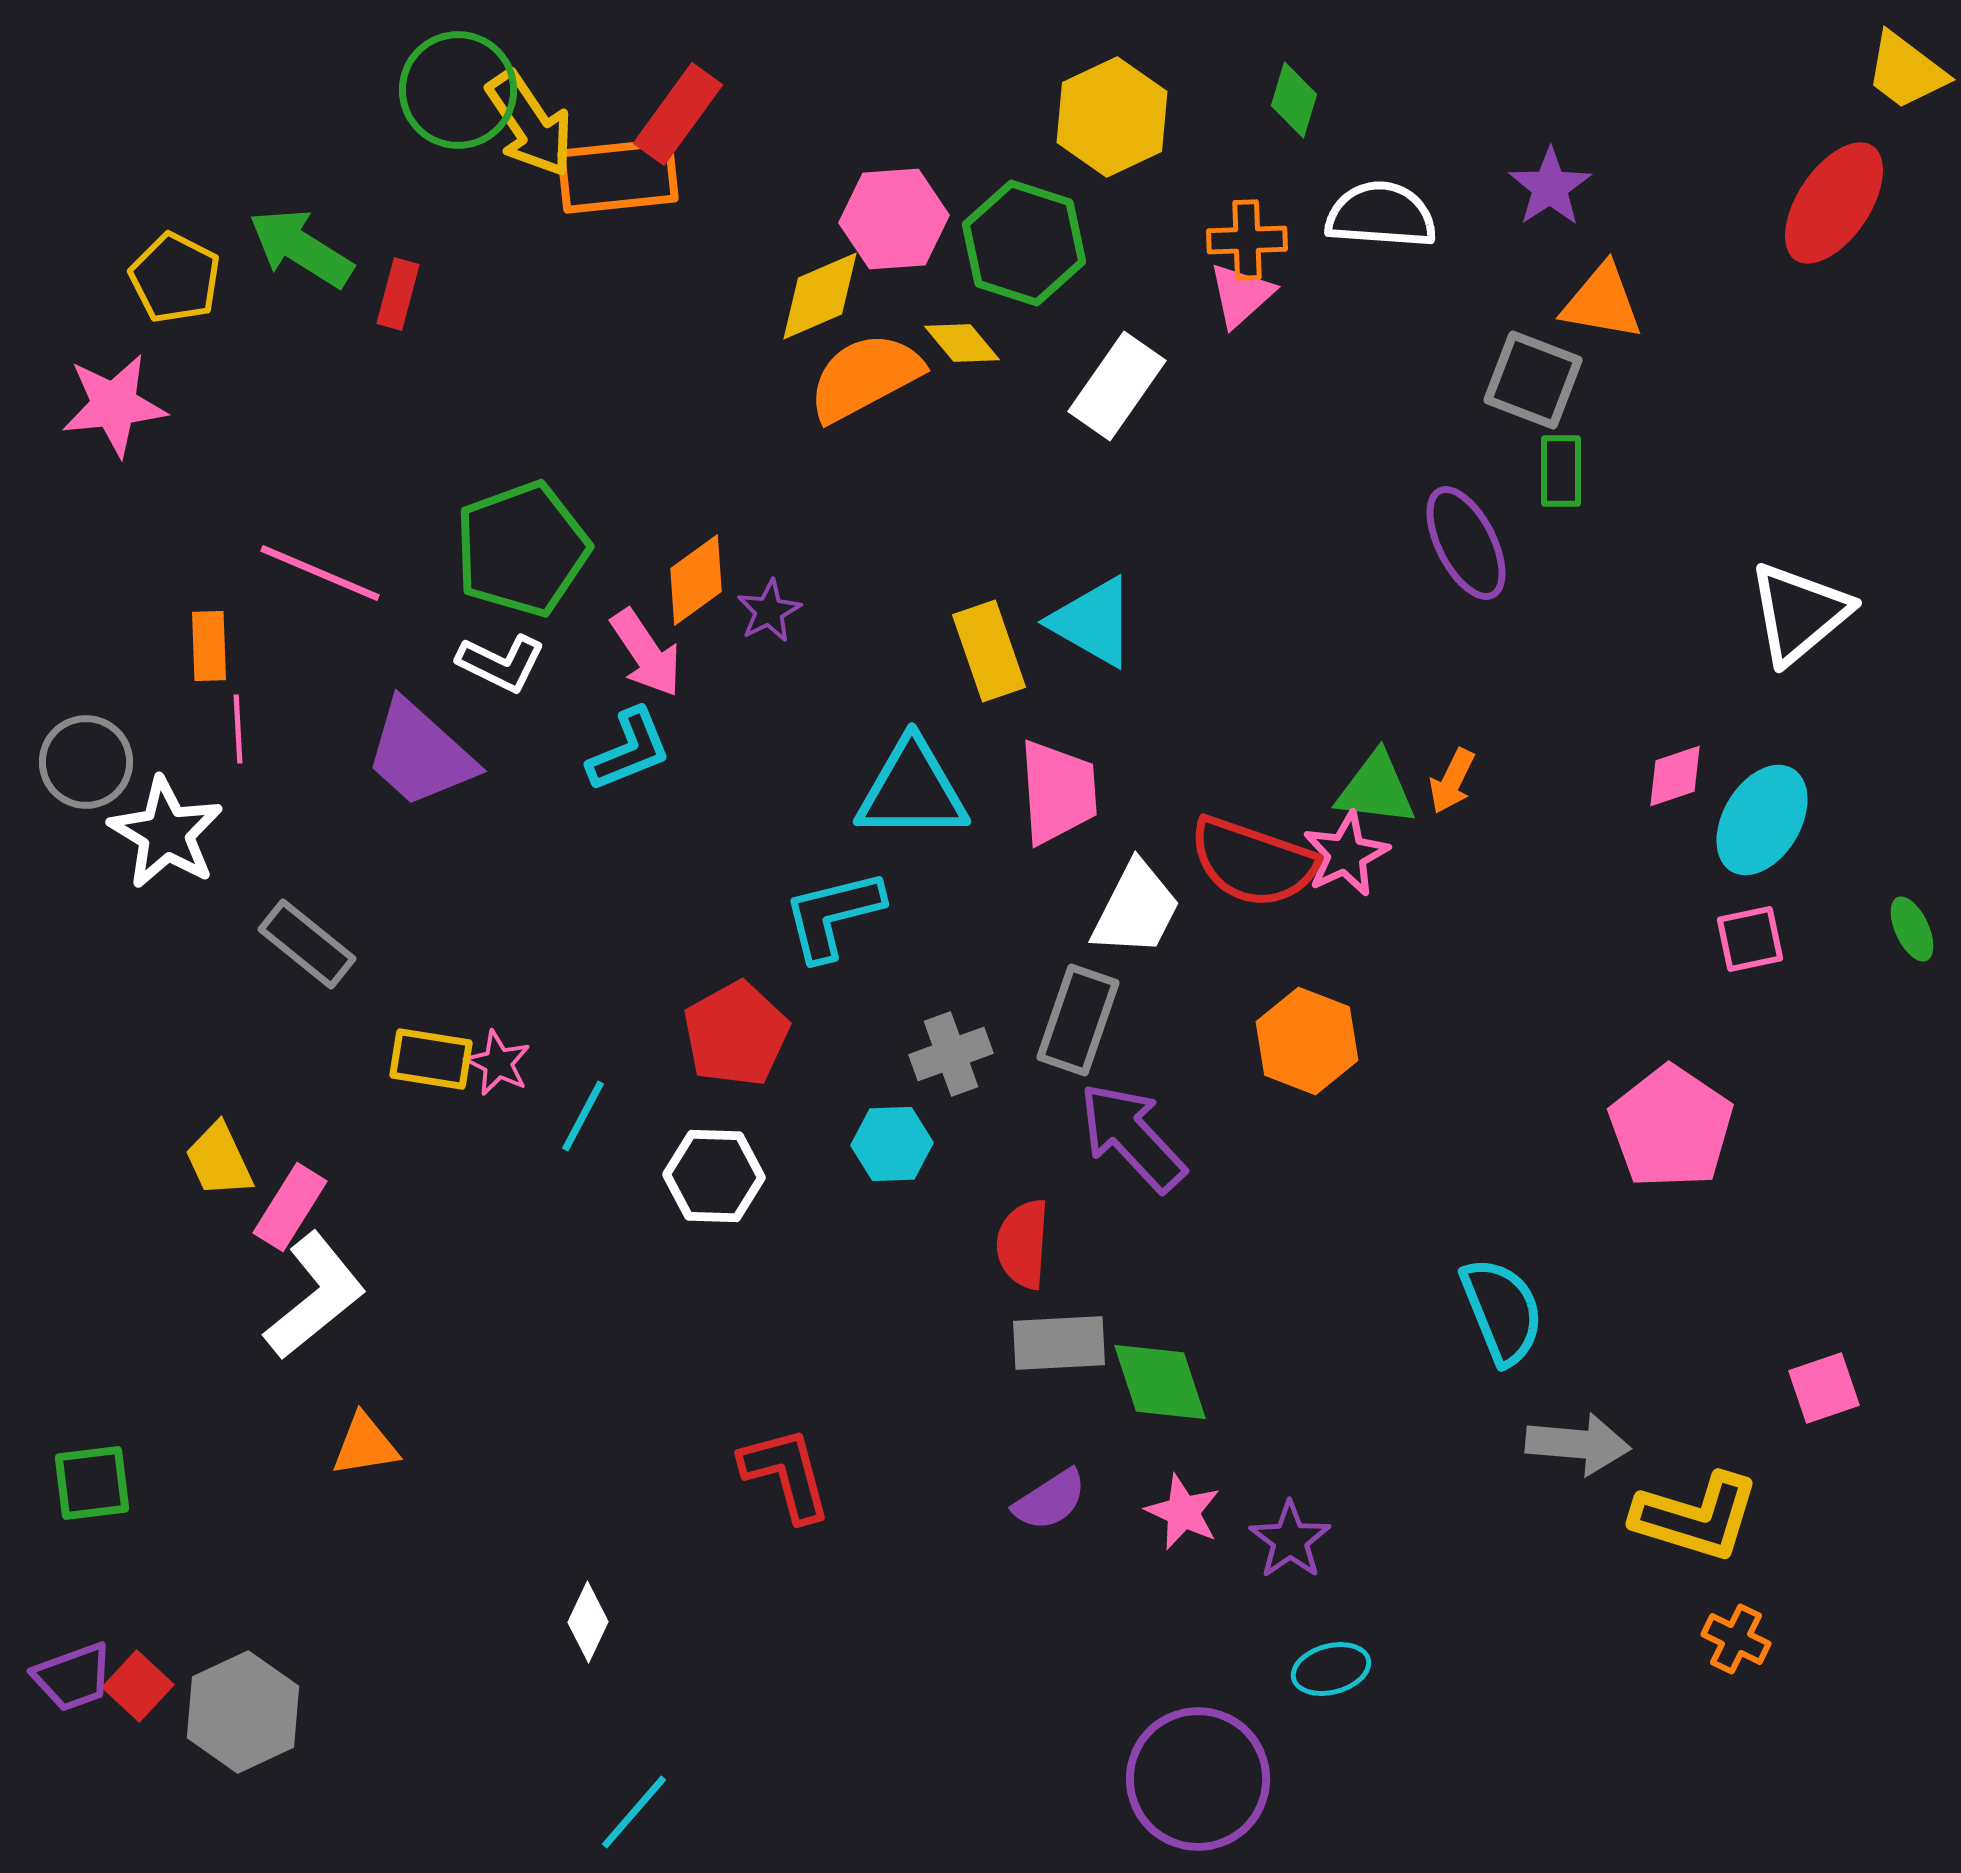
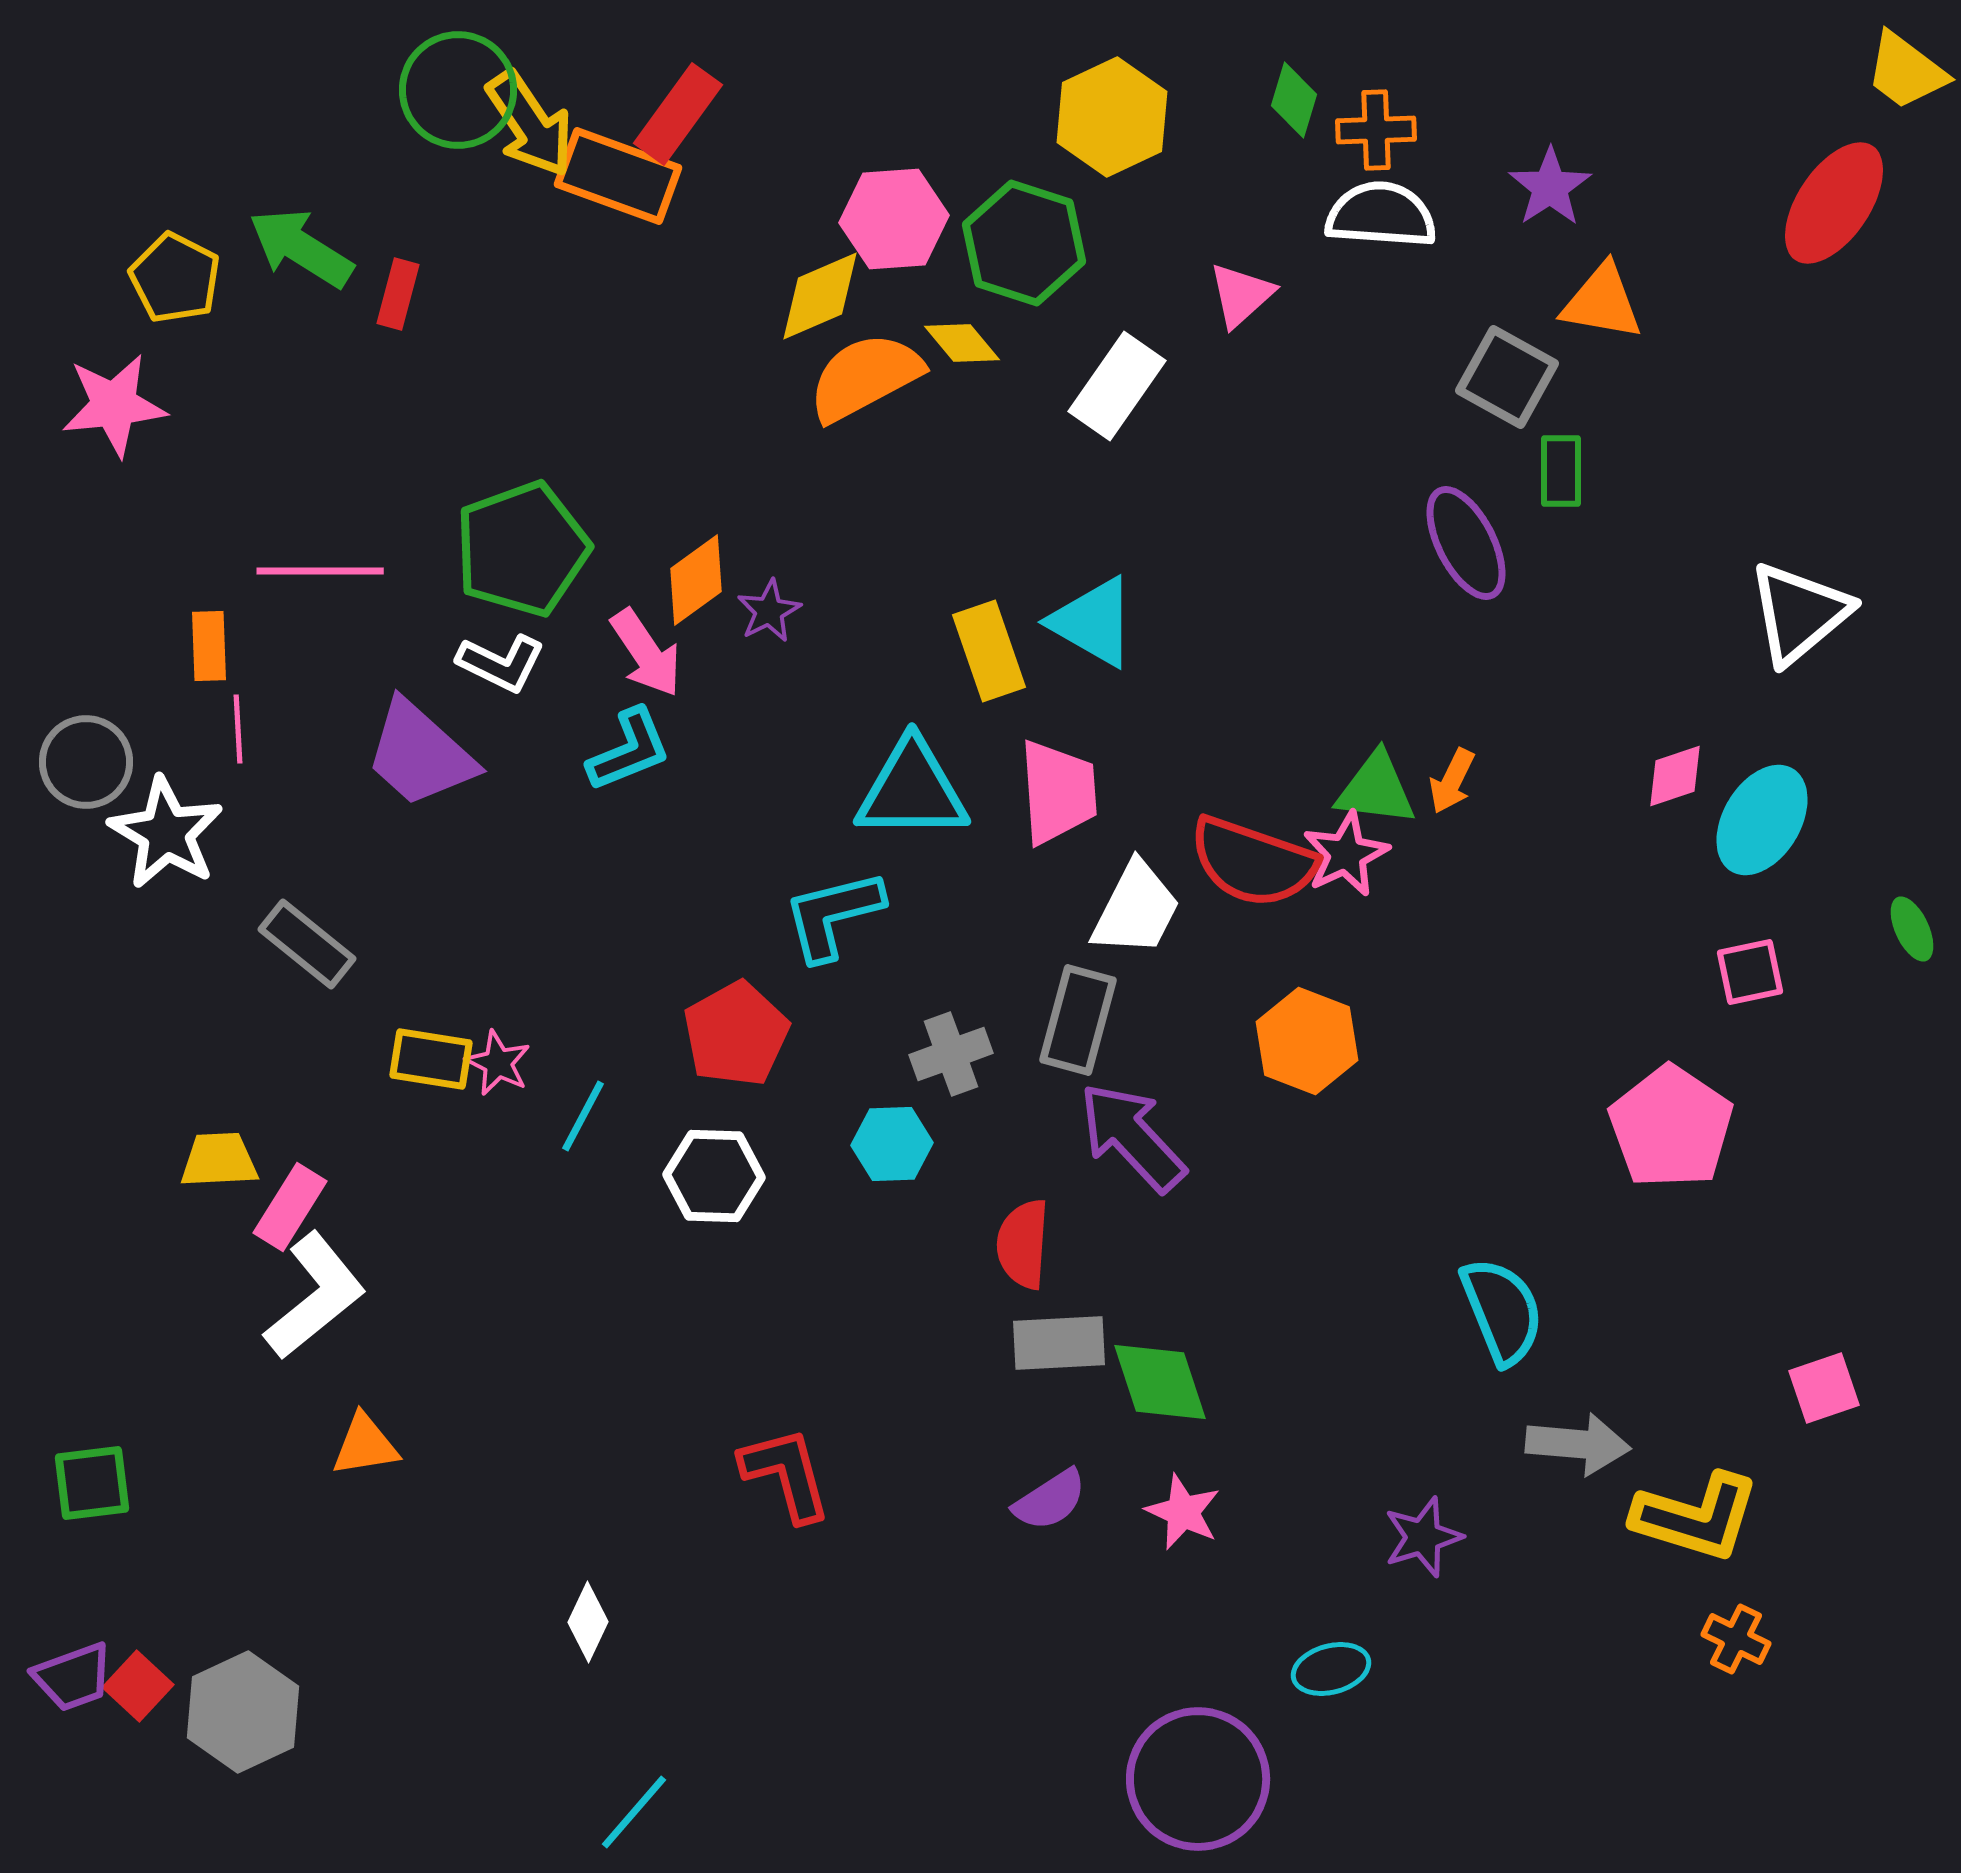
orange rectangle at (618, 176): rotated 26 degrees clockwise
orange cross at (1247, 240): moved 129 px right, 110 px up
gray square at (1533, 380): moved 26 px left, 3 px up; rotated 8 degrees clockwise
pink line at (320, 573): moved 2 px up; rotated 23 degrees counterclockwise
pink square at (1750, 939): moved 33 px down
gray rectangle at (1078, 1020): rotated 4 degrees counterclockwise
yellow trapezoid at (219, 1160): rotated 112 degrees clockwise
purple star at (1290, 1540): moved 133 px right, 3 px up; rotated 18 degrees clockwise
